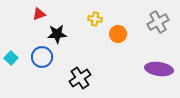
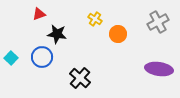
yellow cross: rotated 24 degrees clockwise
black star: rotated 12 degrees clockwise
black cross: rotated 15 degrees counterclockwise
